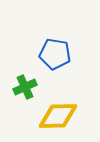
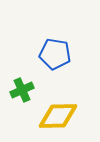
green cross: moved 3 px left, 3 px down
